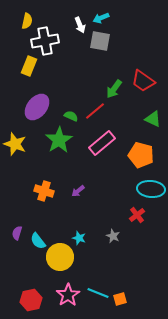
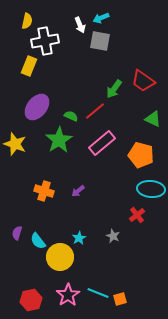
cyan star: rotated 24 degrees clockwise
